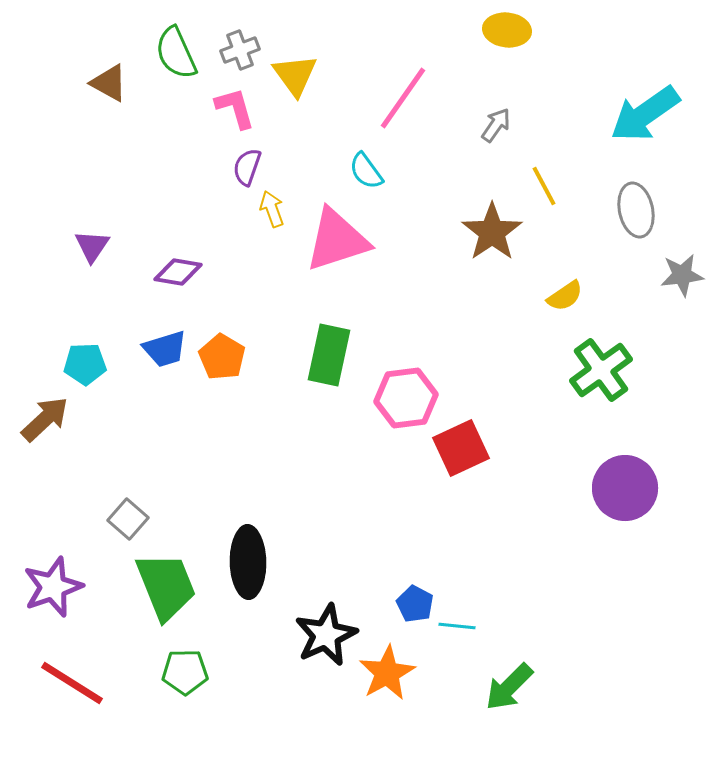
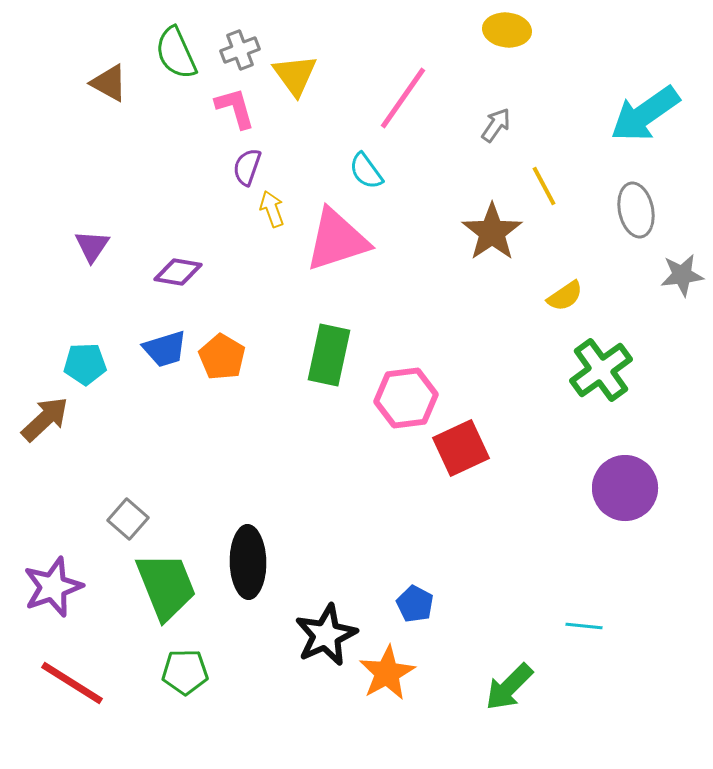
cyan line: moved 127 px right
